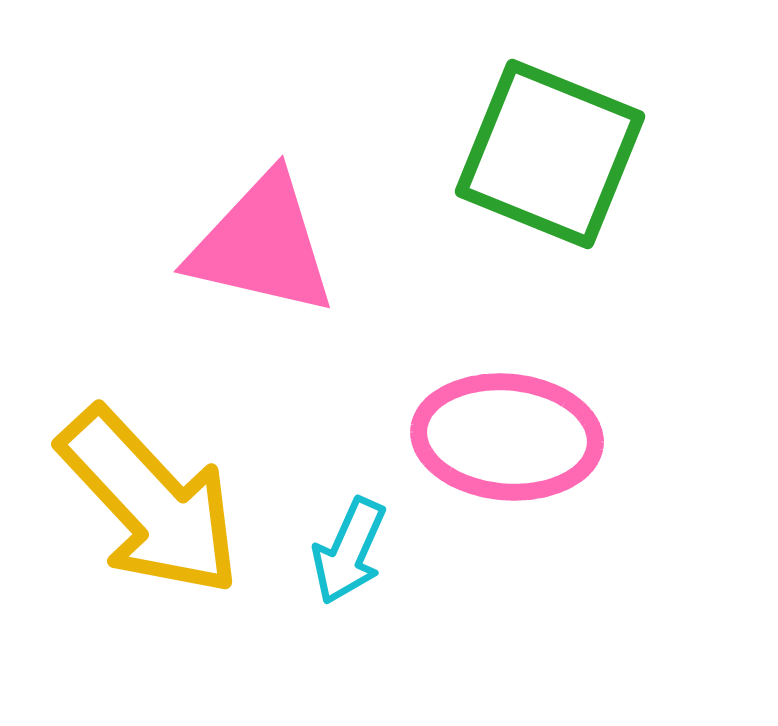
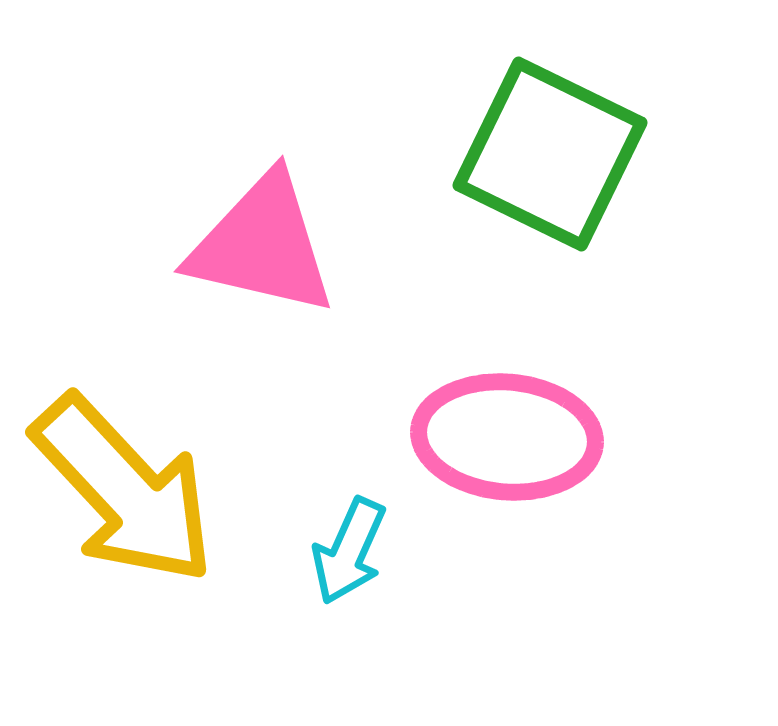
green square: rotated 4 degrees clockwise
yellow arrow: moved 26 px left, 12 px up
